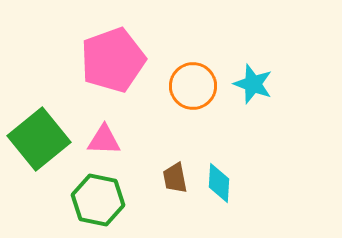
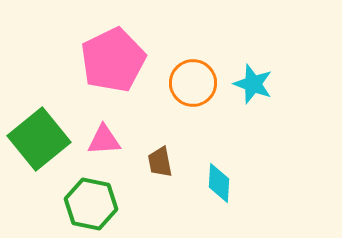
pink pentagon: rotated 6 degrees counterclockwise
orange circle: moved 3 px up
pink triangle: rotated 6 degrees counterclockwise
brown trapezoid: moved 15 px left, 16 px up
green hexagon: moved 7 px left, 4 px down
